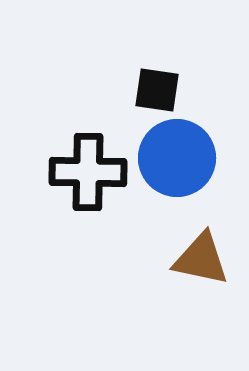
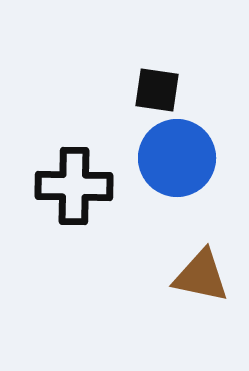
black cross: moved 14 px left, 14 px down
brown triangle: moved 17 px down
